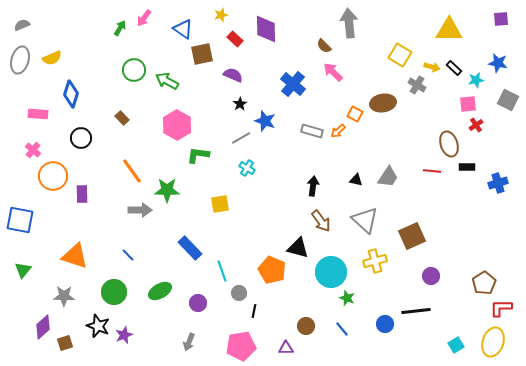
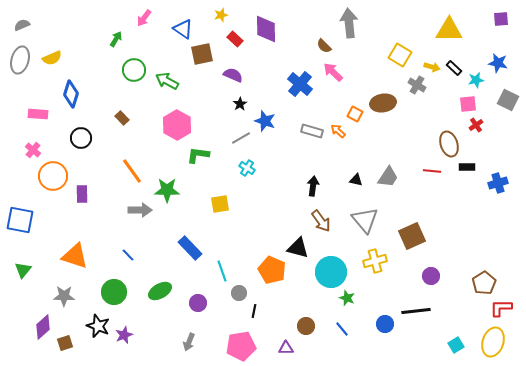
green arrow at (120, 28): moved 4 px left, 11 px down
blue cross at (293, 84): moved 7 px right
orange arrow at (338, 131): rotated 84 degrees clockwise
gray triangle at (365, 220): rotated 8 degrees clockwise
